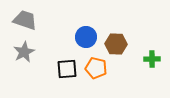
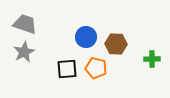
gray trapezoid: moved 4 px down
